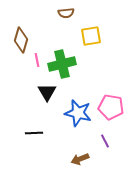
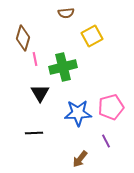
yellow square: moved 1 px right; rotated 20 degrees counterclockwise
brown diamond: moved 2 px right, 2 px up
pink line: moved 2 px left, 1 px up
green cross: moved 1 px right, 3 px down
black triangle: moved 7 px left, 1 px down
pink pentagon: rotated 25 degrees counterclockwise
blue star: rotated 16 degrees counterclockwise
purple line: moved 1 px right
brown arrow: rotated 30 degrees counterclockwise
